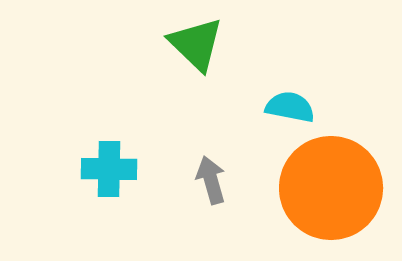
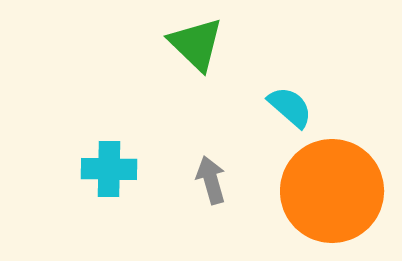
cyan semicircle: rotated 30 degrees clockwise
orange circle: moved 1 px right, 3 px down
